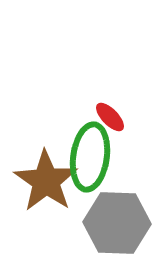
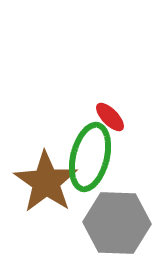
green ellipse: rotated 6 degrees clockwise
brown star: moved 1 px down
